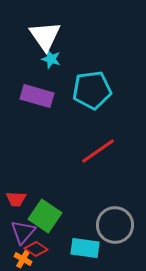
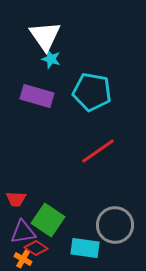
cyan pentagon: moved 2 px down; rotated 18 degrees clockwise
green square: moved 3 px right, 4 px down
purple triangle: rotated 40 degrees clockwise
red diamond: moved 1 px up
